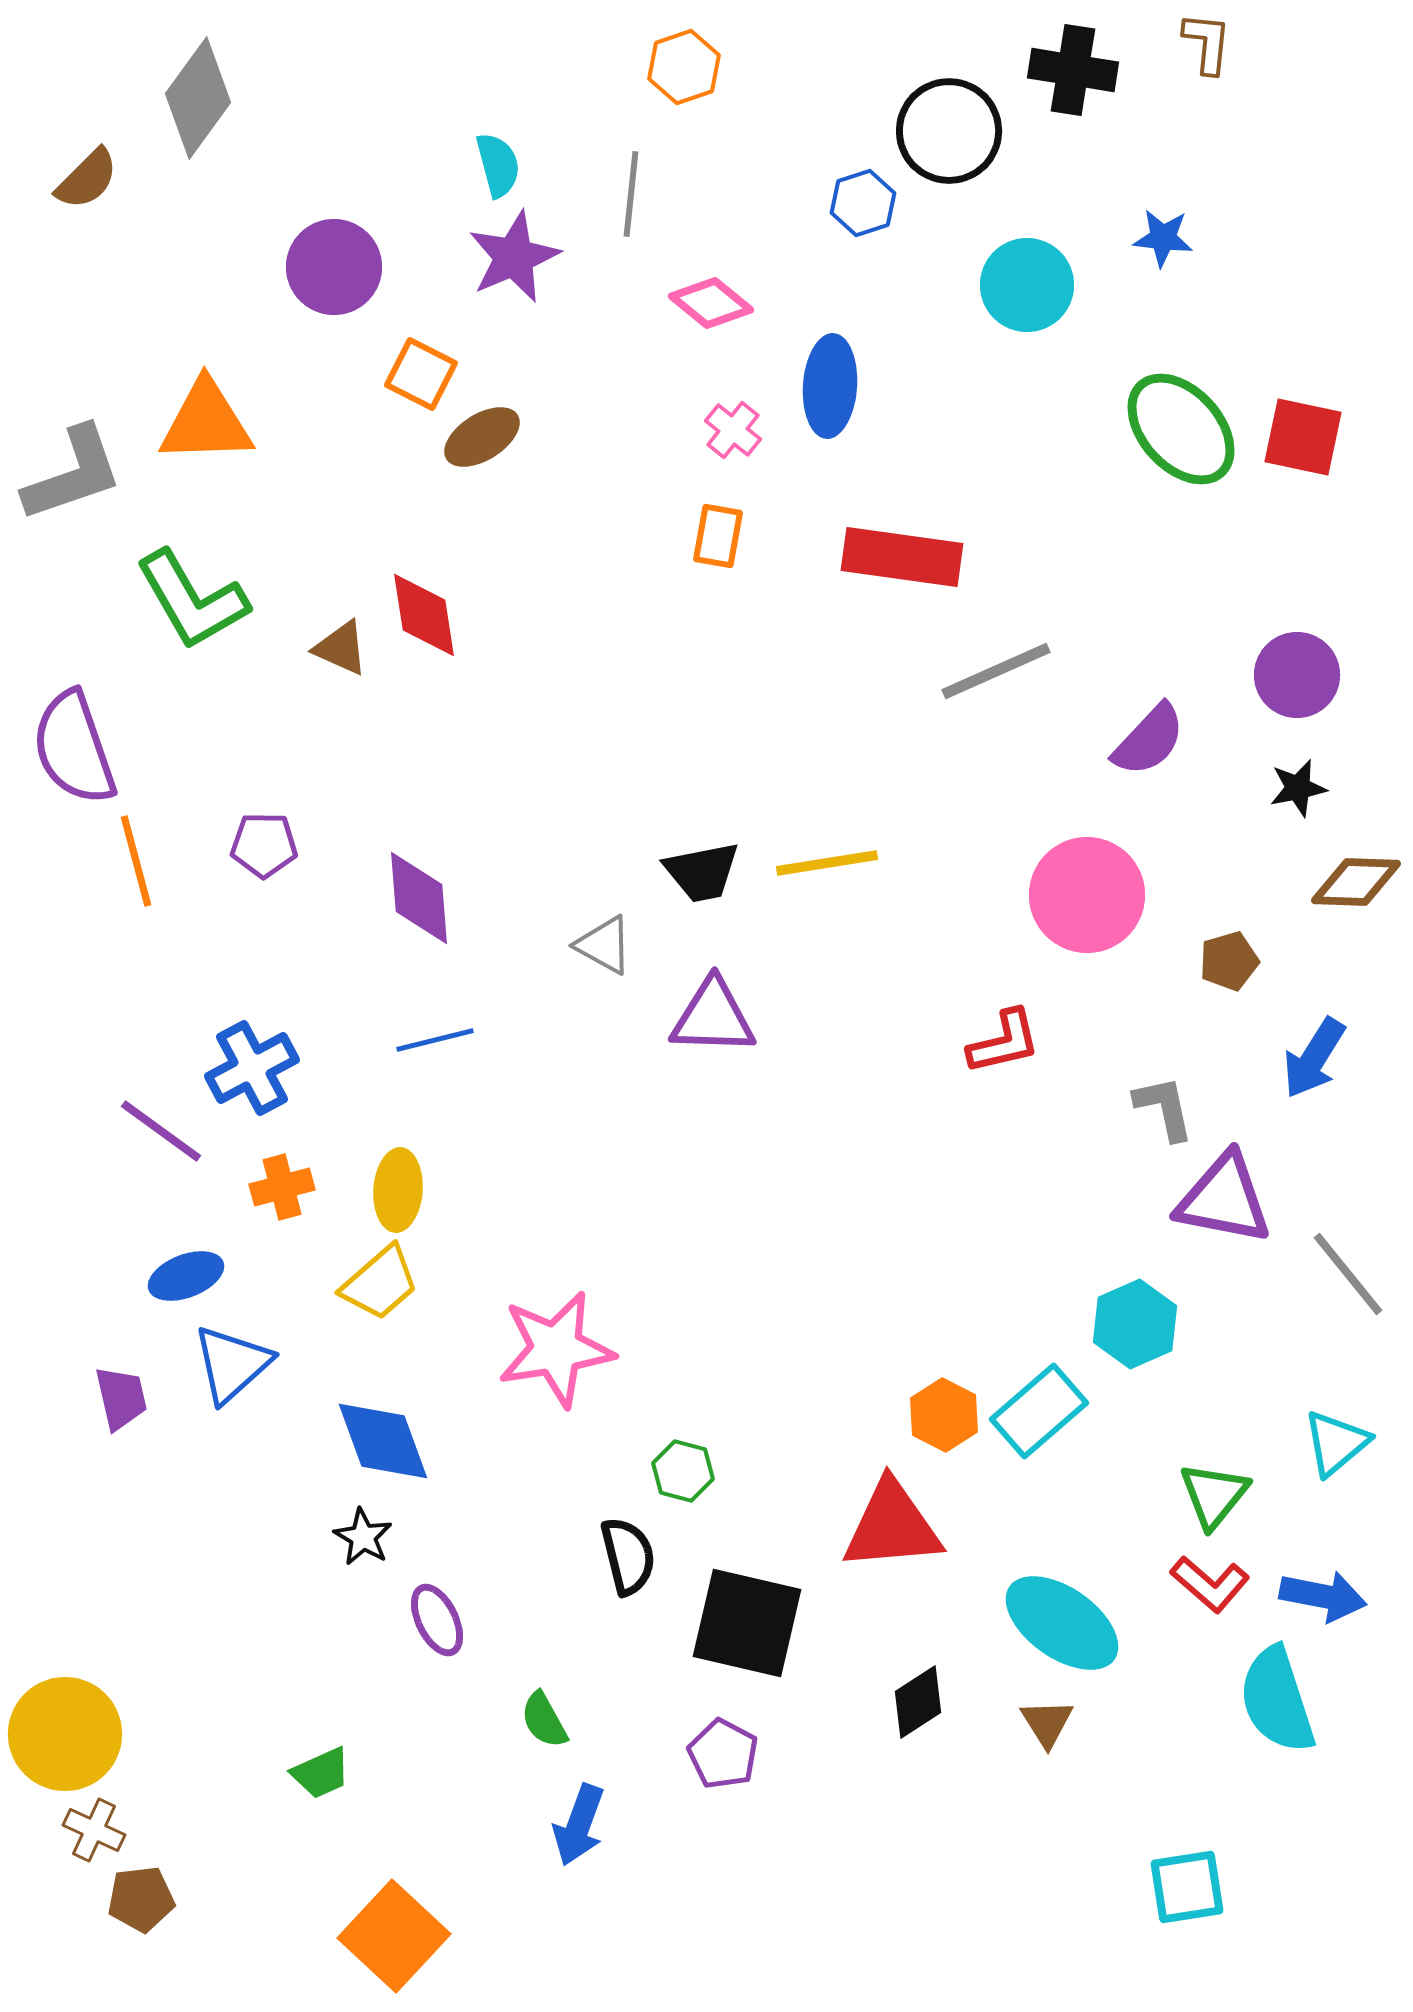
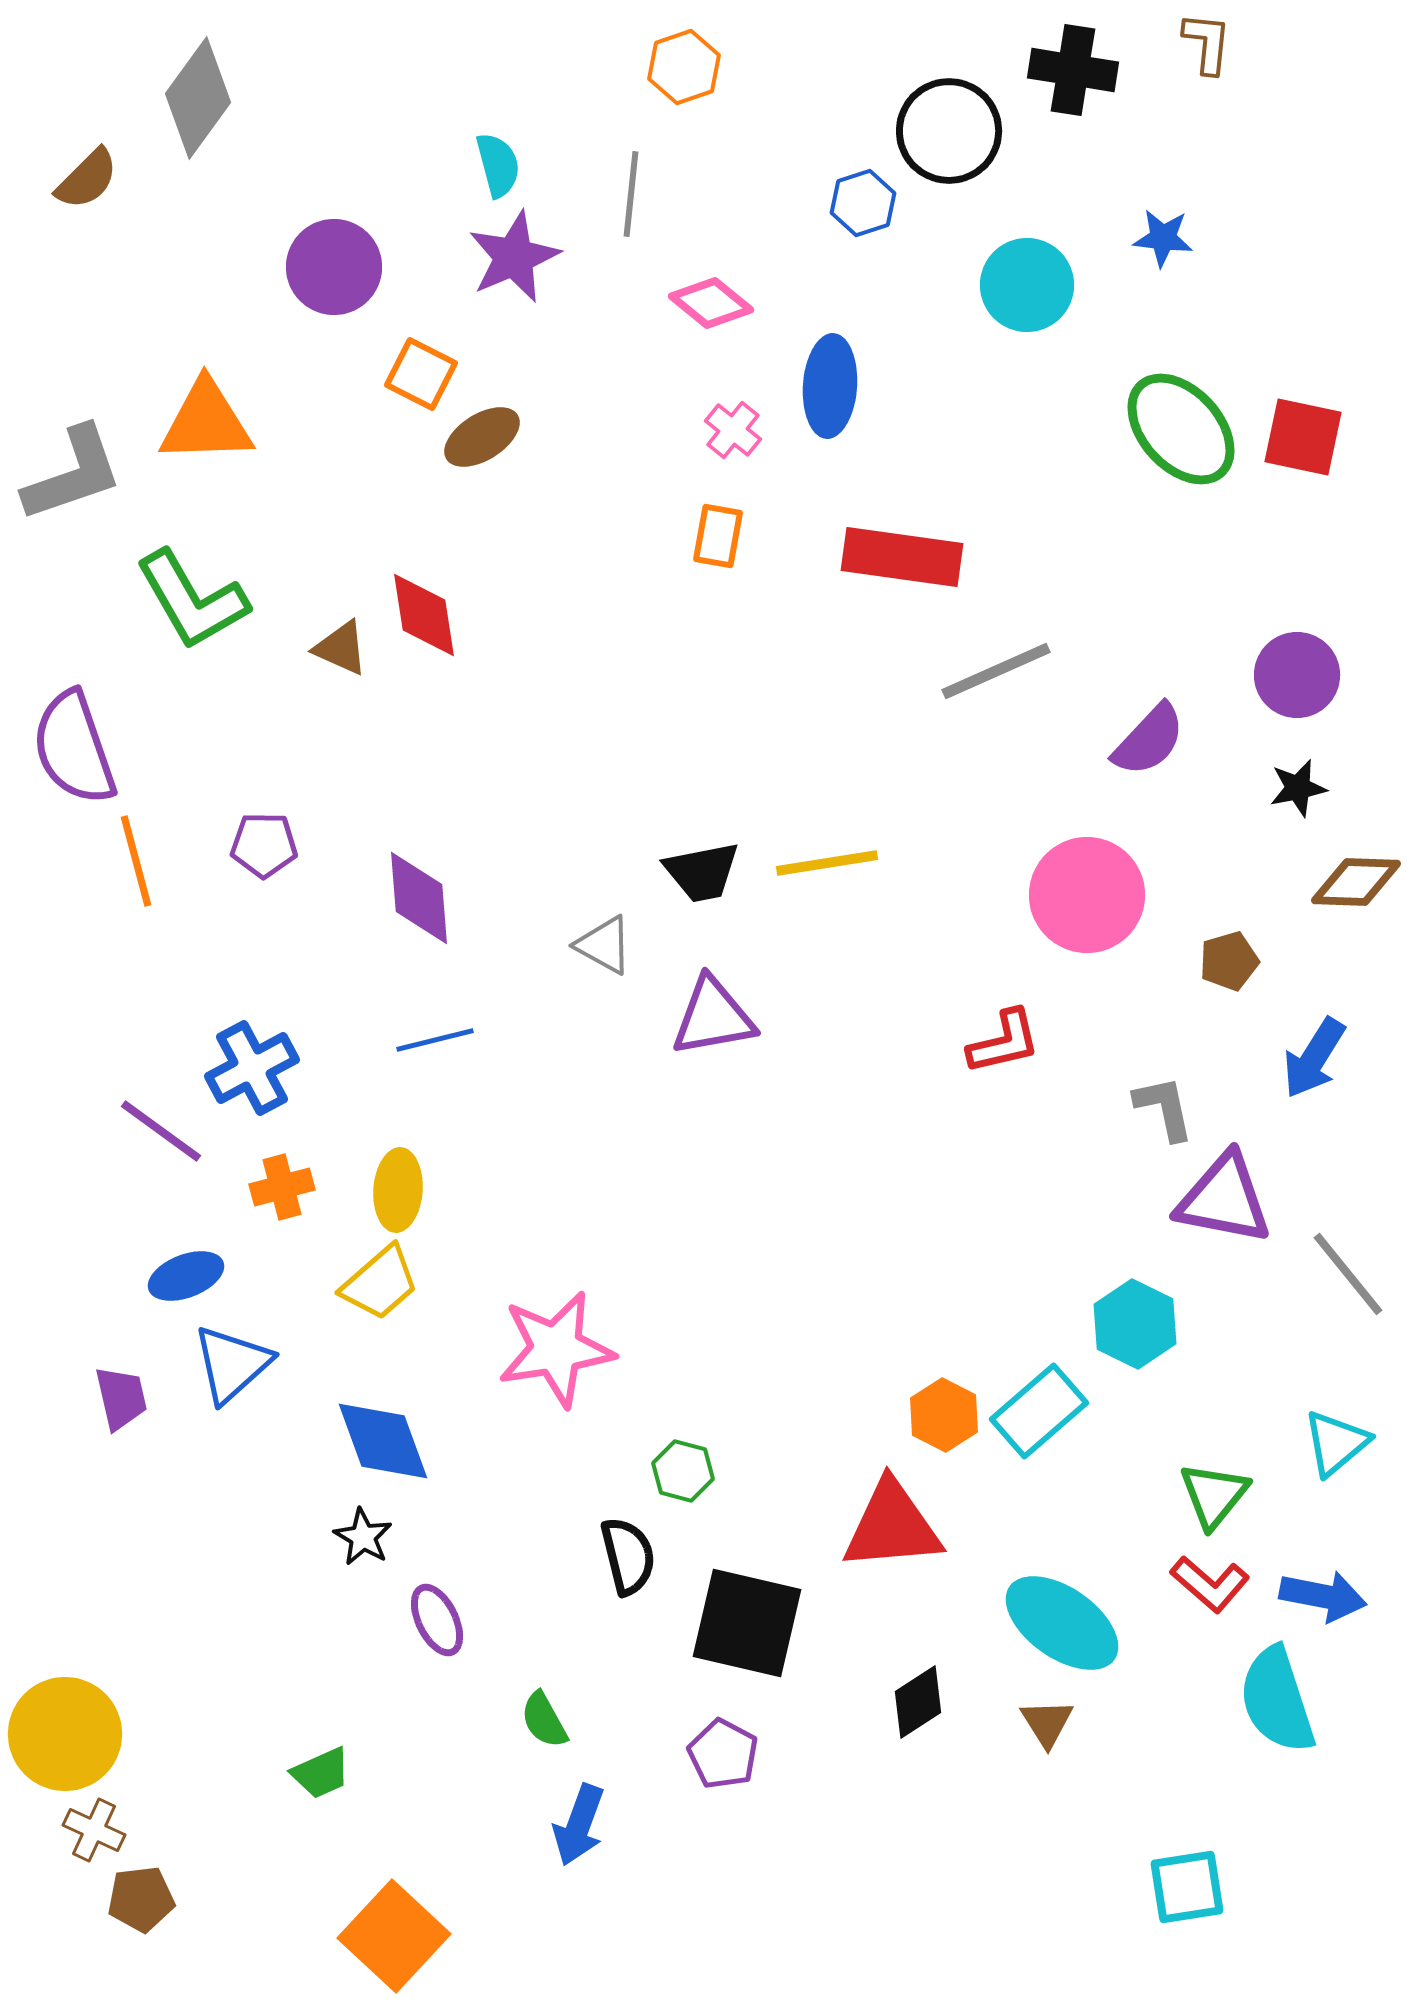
purple triangle at (713, 1017): rotated 12 degrees counterclockwise
cyan hexagon at (1135, 1324): rotated 10 degrees counterclockwise
